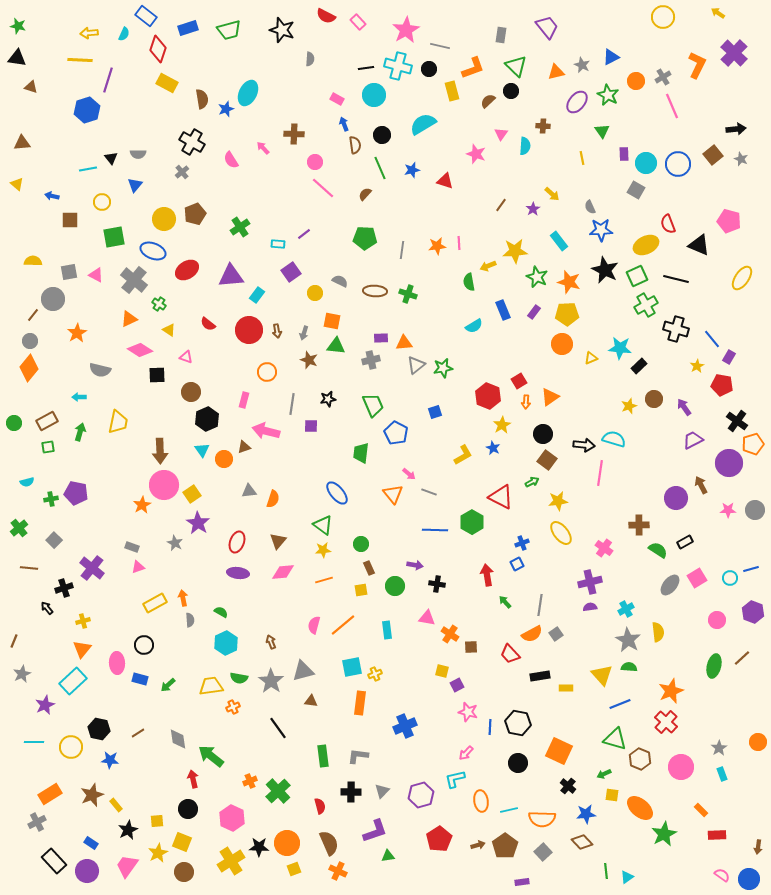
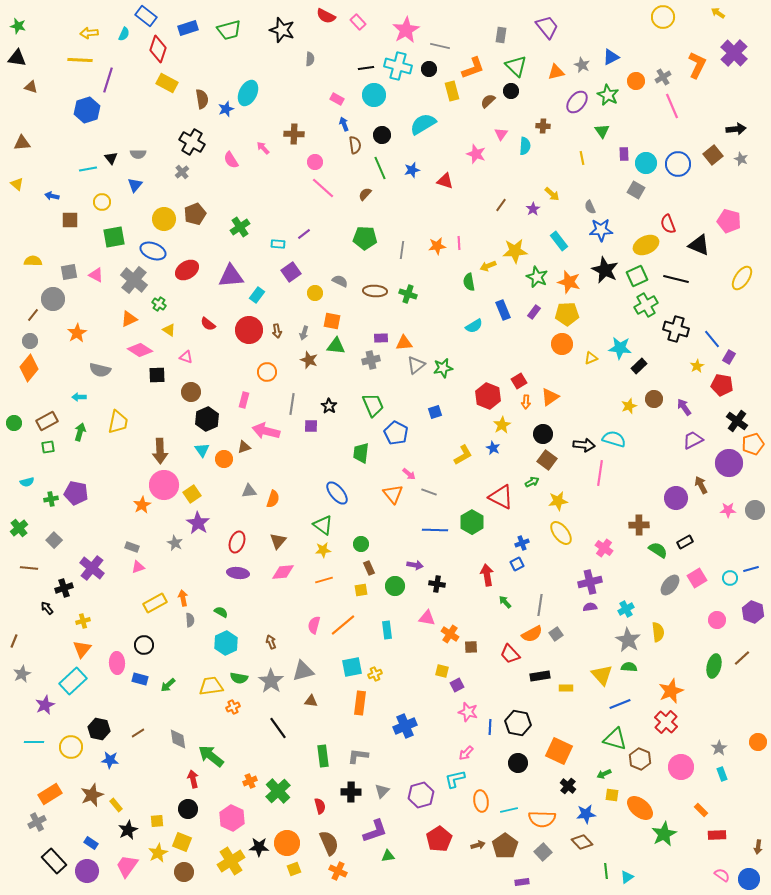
black star at (328, 399): moved 1 px right, 7 px down; rotated 28 degrees counterclockwise
